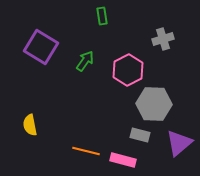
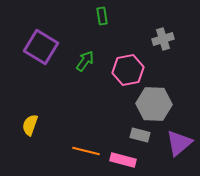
pink hexagon: rotated 16 degrees clockwise
yellow semicircle: rotated 30 degrees clockwise
